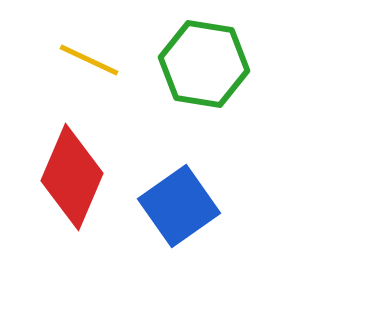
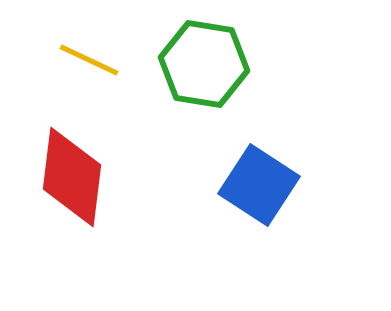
red diamond: rotated 16 degrees counterclockwise
blue square: moved 80 px right, 21 px up; rotated 22 degrees counterclockwise
